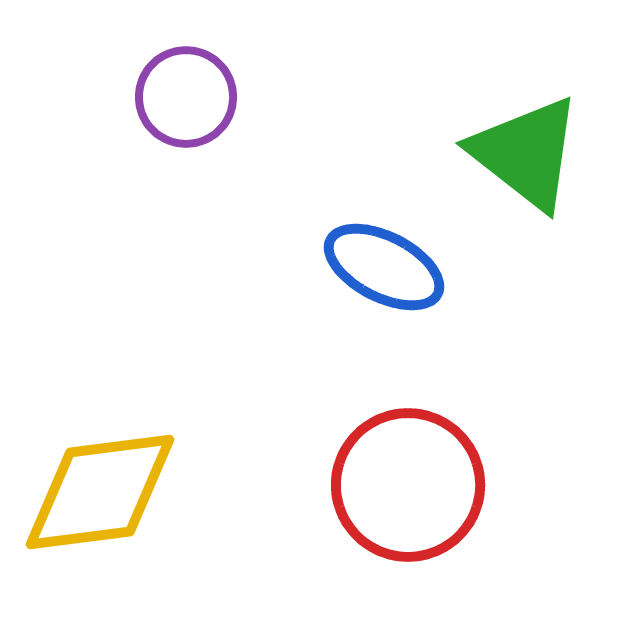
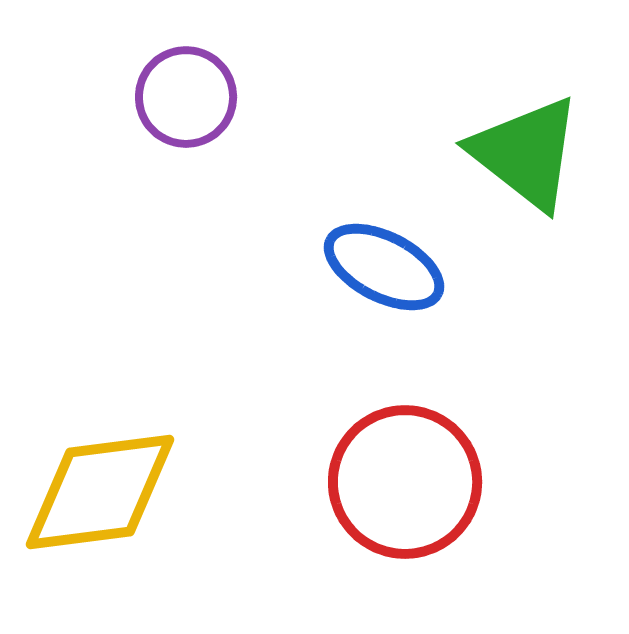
red circle: moved 3 px left, 3 px up
